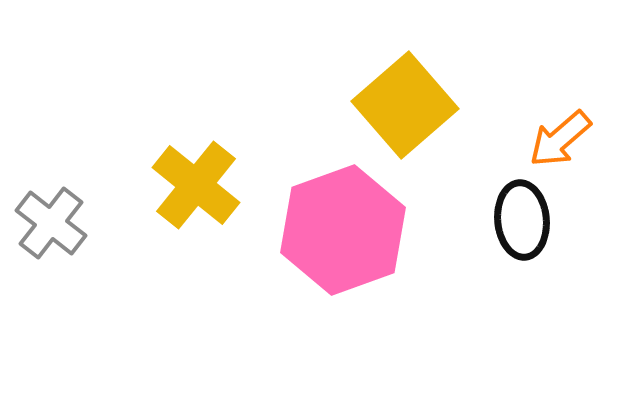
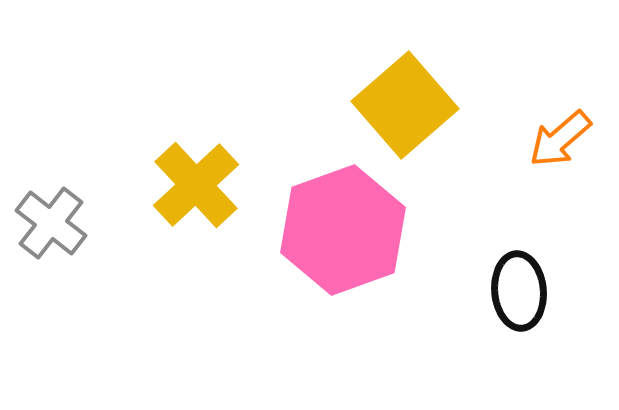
yellow cross: rotated 8 degrees clockwise
black ellipse: moved 3 px left, 71 px down
